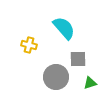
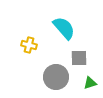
gray square: moved 1 px right, 1 px up
